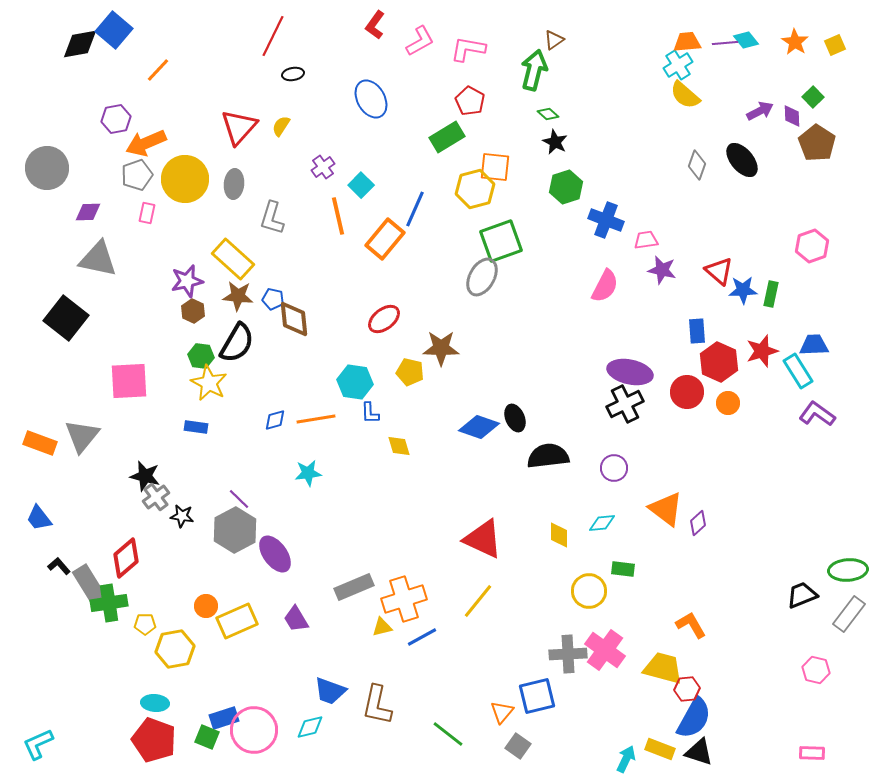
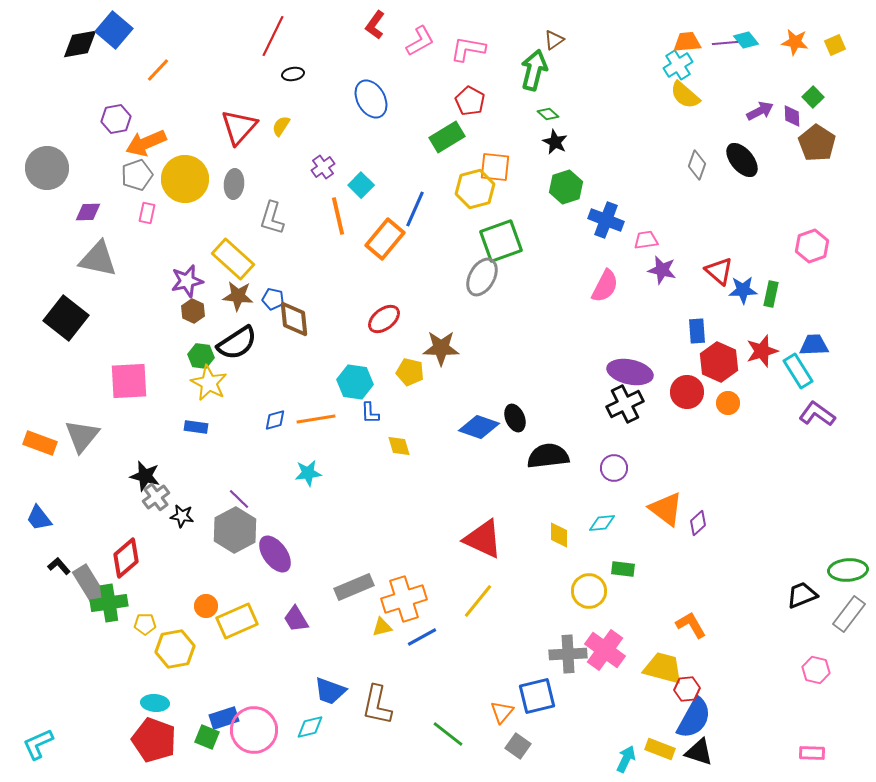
orange star at (795, 42): rotated 24 degrees counterclockwise
black semicircle at (237, 343): rotated 27 degrees clockwise
